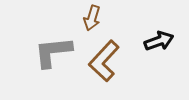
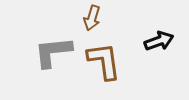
brown L-shape: rotated 129 degrees clockwise
